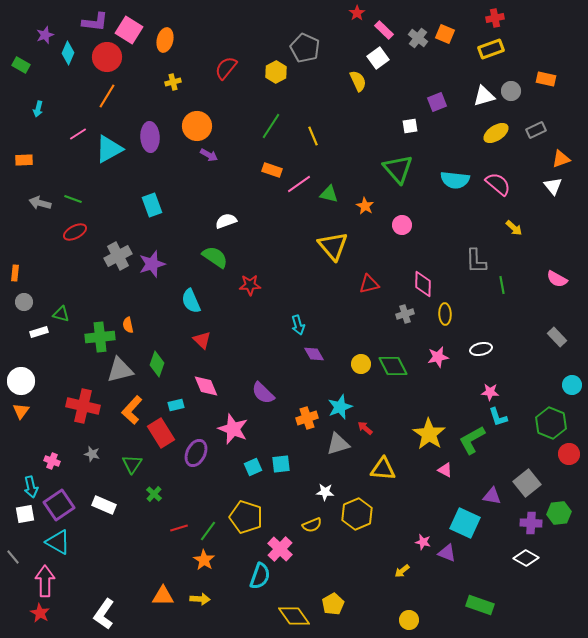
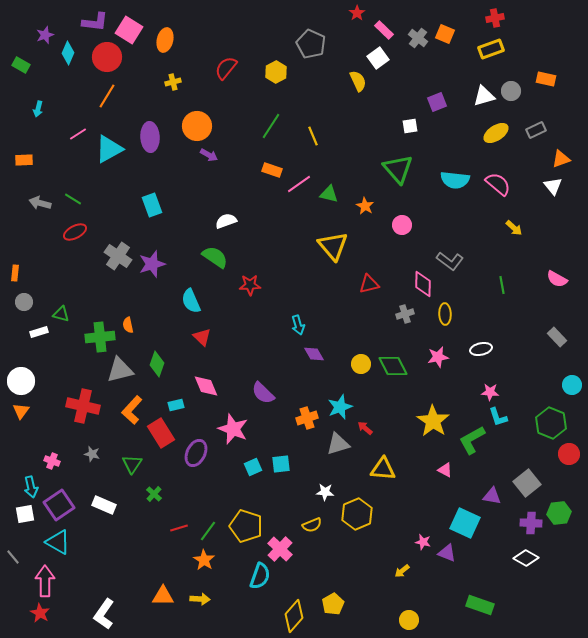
gray pentagon at (305, 48): moved 6 px right, 4 px up
green line at (73, 199): rotated 12 degrees clockwise
gray cross at (118, 256): rotated 28 degrees counterclockwise
gray L-shape at (476, 261): moved 26 px left; rotated 52 degrees counterclockwise
red triangle at (202, 340): moved 3 px up
yellow star at (429, 434): moved 4 px right, 13 px up
yellow pentagon at (246, 517): moved 9 px down
yellow diamond at (294, 616): rotated 76 degrees clockwise
